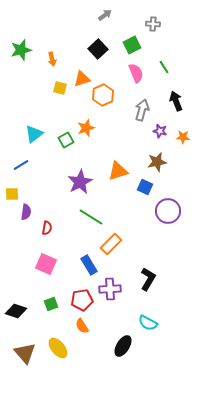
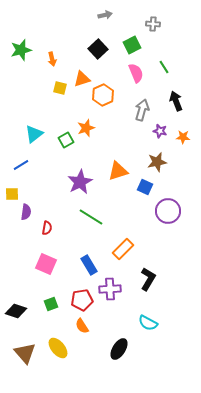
gray arrow at (105, 15): rotated 24 degrees clockwise
orange rectangle at (111, 244): moved 12 px right, 5 px down
black ellipse at (123, 346): moved 4 px left, 3 px down
